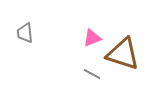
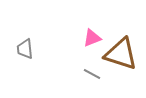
gray trapezoid: moved 16 px down
brown triangle: moved 2 px left
